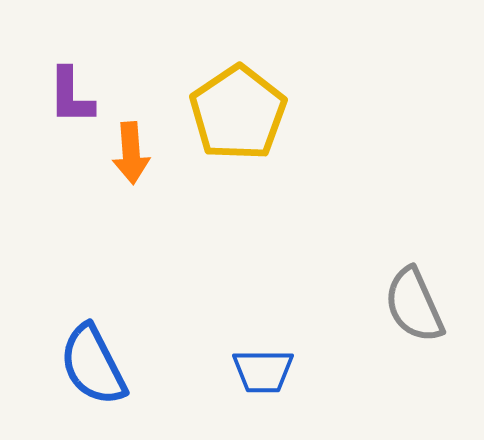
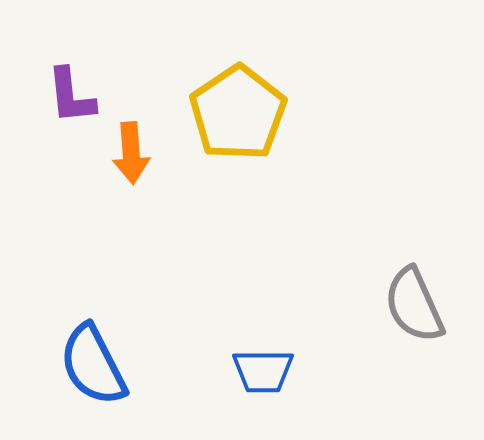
purple L-shape: rotated 6 degrees counterclockwise
